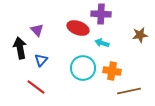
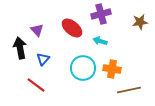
purple cross: rotated 18 degrees counterclockwise
red ellipse: moved 6 px left; rotated 20 degrees clockwise
brown star: moved 13 px up
cyan arrow: moved 2 px left, 2 px up
blue triangle: moved 2 px right, 1 px up
orange cross: moved 2 px up
red line: moved 2 px up
brown line: moved 1 px up
